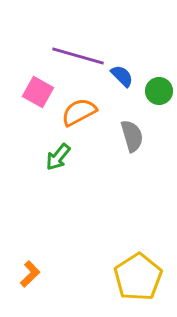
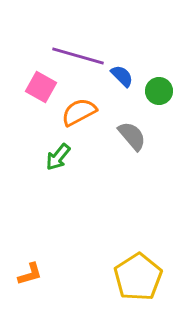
pink square: moved 3 px right, 5 px up
gray semicircle: rotated 24 degrees counterclockwise
orange L-shape: rotated 28 degrees clockwise
